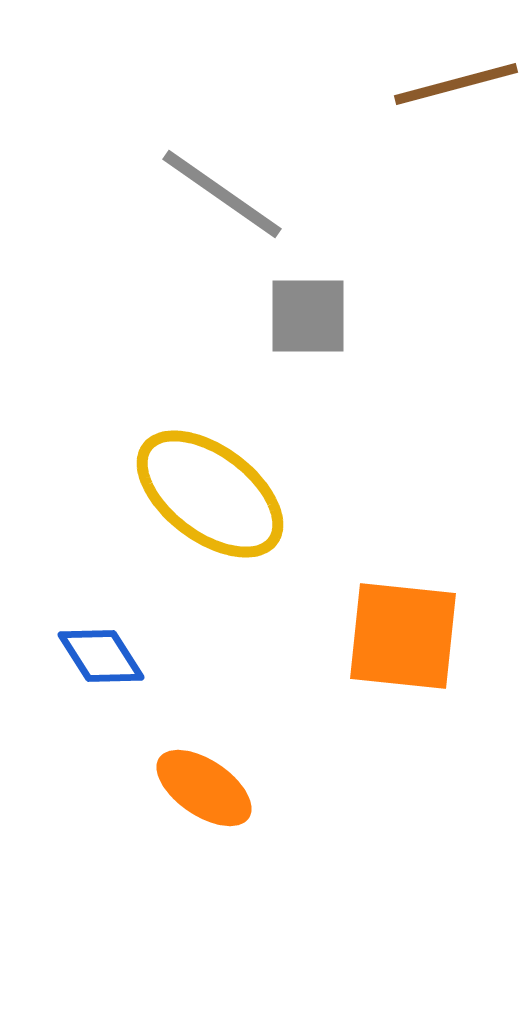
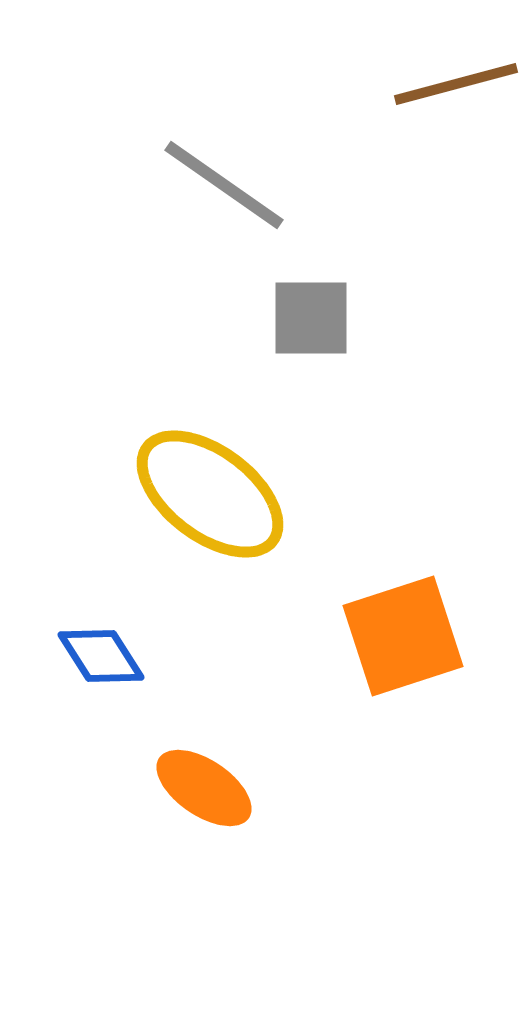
gray line: moved 2 px right, 9 px up
gray square: moved 3 px right, 2 px down
orange square: rotated 24 degrees counterclockwise
